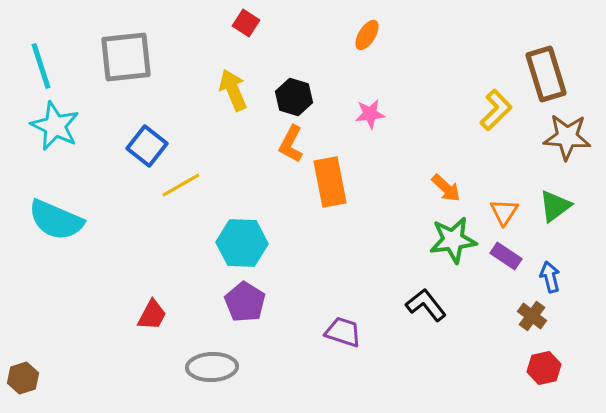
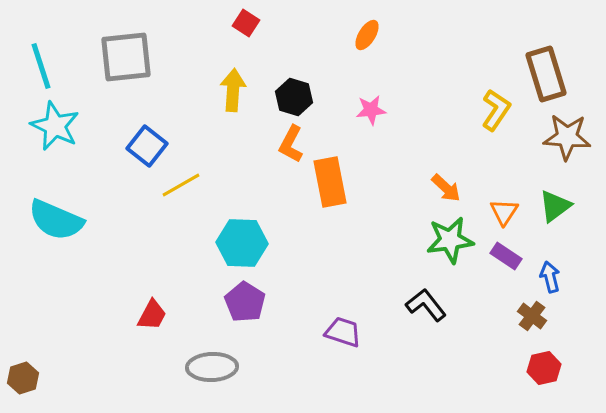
yellow arrow: rotated 27 degrees clockwise
yellow L-shape: rotated 12 degrees counterclockwise
pink star: moved 1 px right, 4 px up
green star: moved 3 px left
